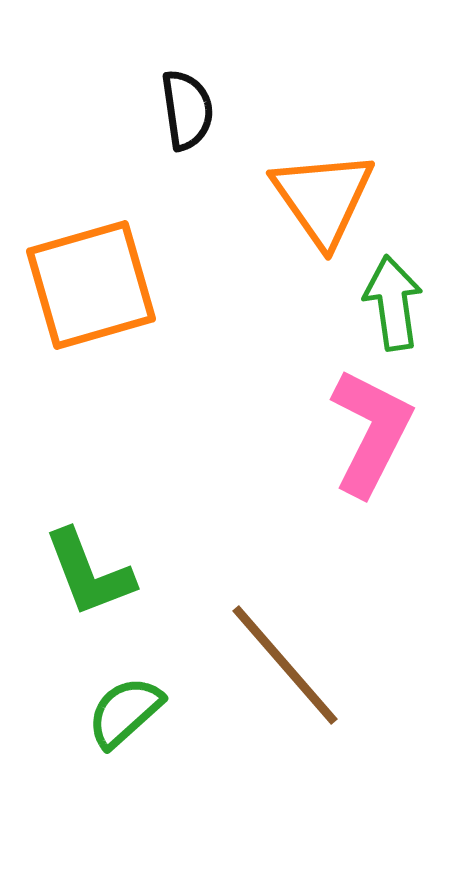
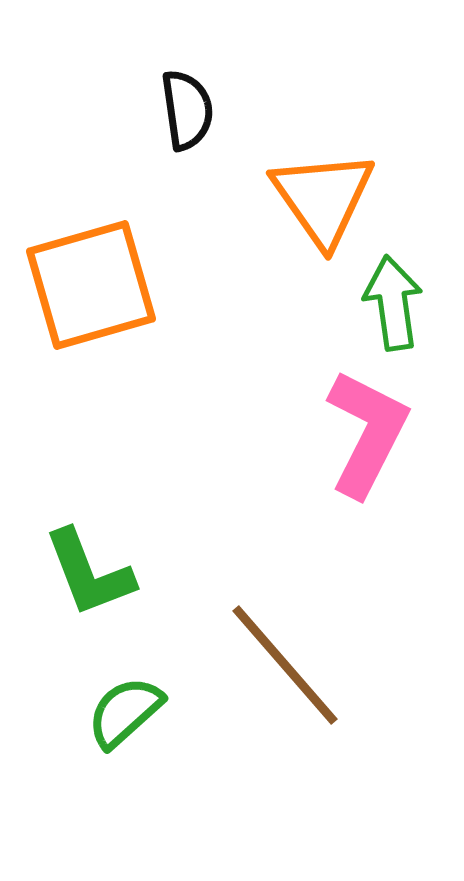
pink L-shape: moved 4 px left, 1 px down
